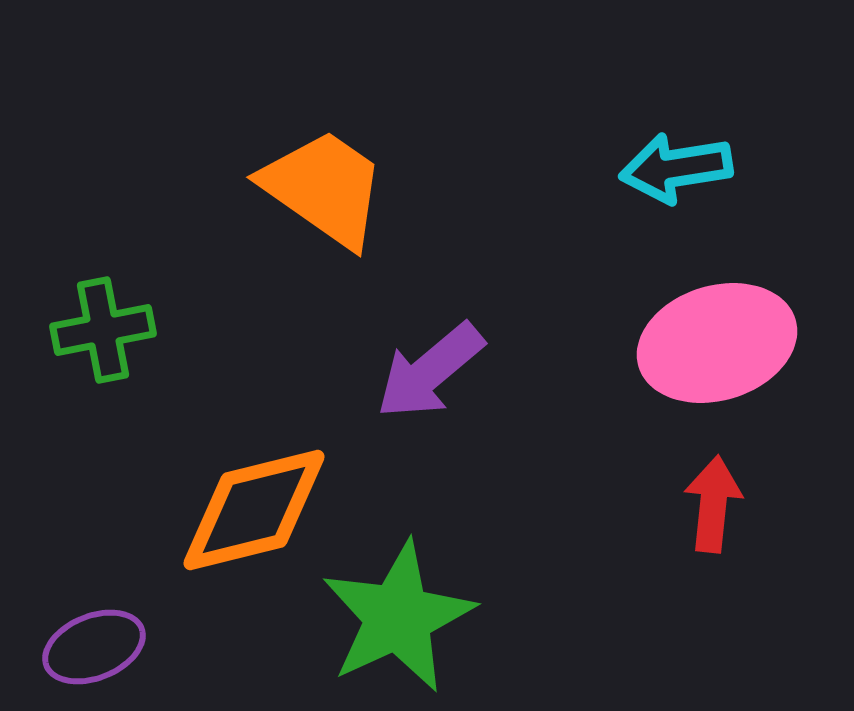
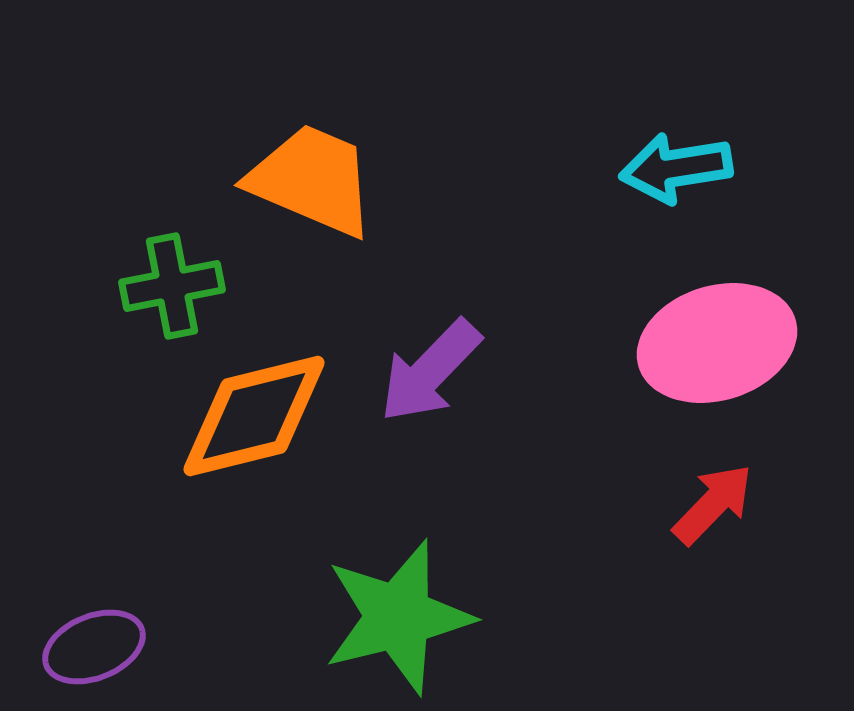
orange trapezoid: moved 12 px left, 8 px up; rotated 12 degrees counterclockwise
green cross: moved 69 px right, 44 px up
purple arrow: rotated 6 degrees counterclockwise
red arrow: rotated 38 degrees clockwise
orange diamond: moved 94 px up
green star: rotated 11 degrees clockwise
